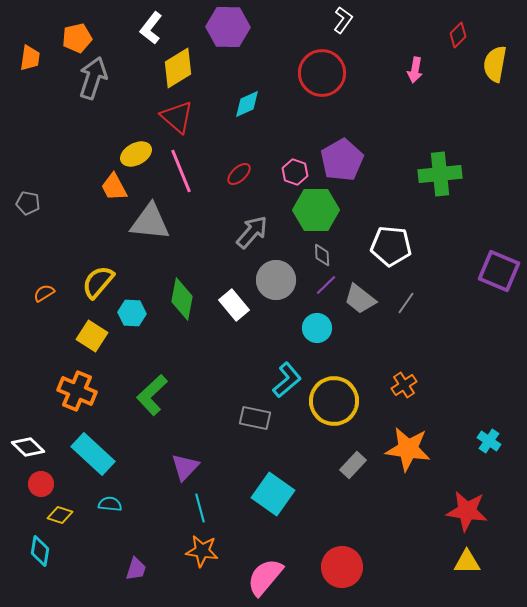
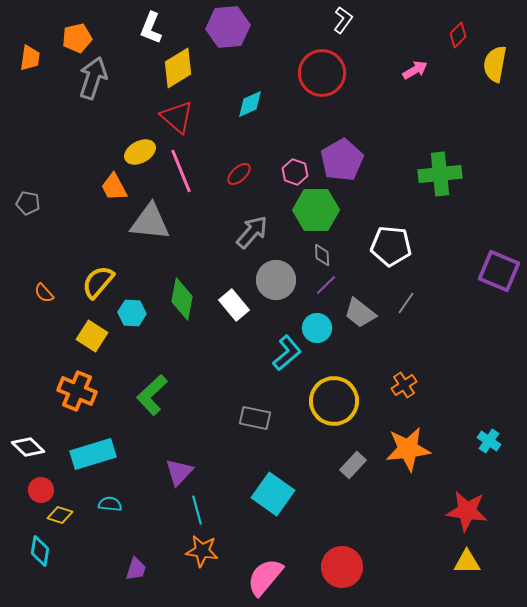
purple hexagon at (228, 27): rotated 6 degrees counterclockwise
white L-shape at (151, 28): rotated 16 degrees counterclockwise
pink arrow at (415, 70): rotated 130 degrees counterclockwise
cyan diamond at (247, 104): moved 3 px right
yellow ellipse at (136, 154): moved 4 px right, 2 px up
orange semicircle at (44, 293): rotated 100 degrees counterclockwise
gray trapezoid at (360, 299): moved 14 px down
cyan L-shape at (287, 380): moved 27 px up
orange star at (408, 449): rotated 15 degrees counterclockwise
cyan rectangle at (93, 454): rotated 60 degrees counterclockwise
purple triangle at (185, 467): moved 6 px left, 5 px down
red circle at (41, 484): moved 6 px down
cyan line at (200, 508): moved 3 px left, 2 px down
